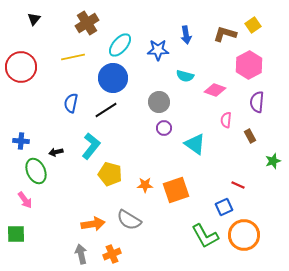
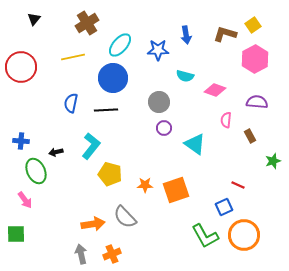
pink hexagon: moved 6 px right, 6 px up
purple semicircle: rotated 90 degrees clockwise
black line: rotated 30 degrees clockwise
gray semicircle: moved 4 px left, 3 px up; rotated 15 degrees clockwise
